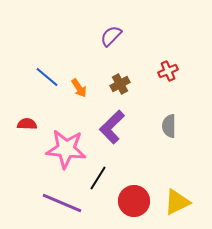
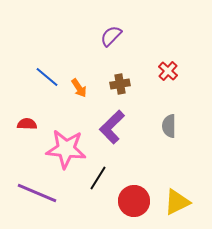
red cross: rotated 24 degrees counterclockwise
brown cross: rotated 18 degrees clockwise
purple line: moved 25 px left, 10 px up
